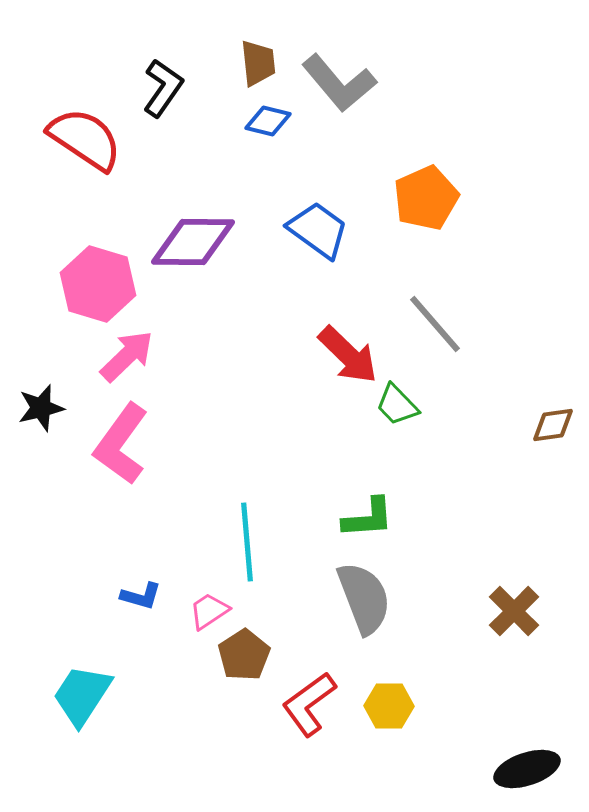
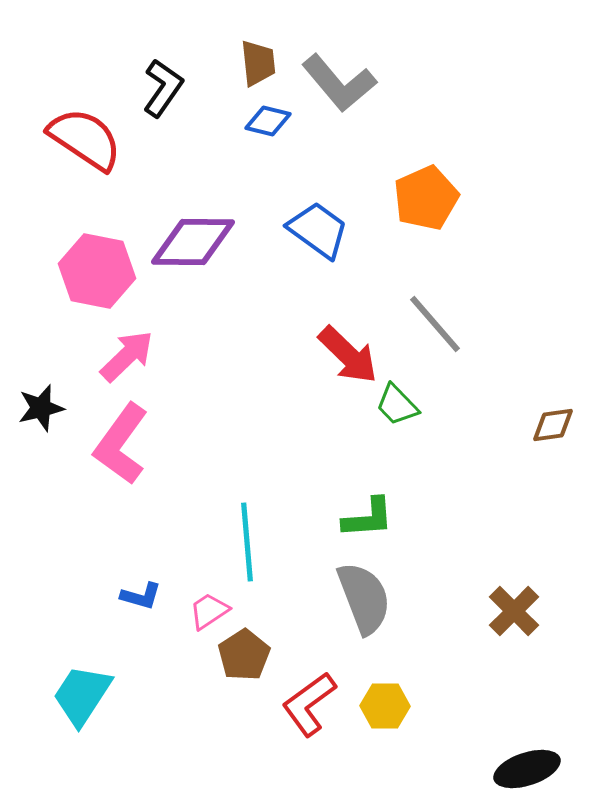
pink hexagon: moved 1 px left, 13 px up; rotated 6 degrees counterclockwise
yellow hexagon: moved 4 px left
